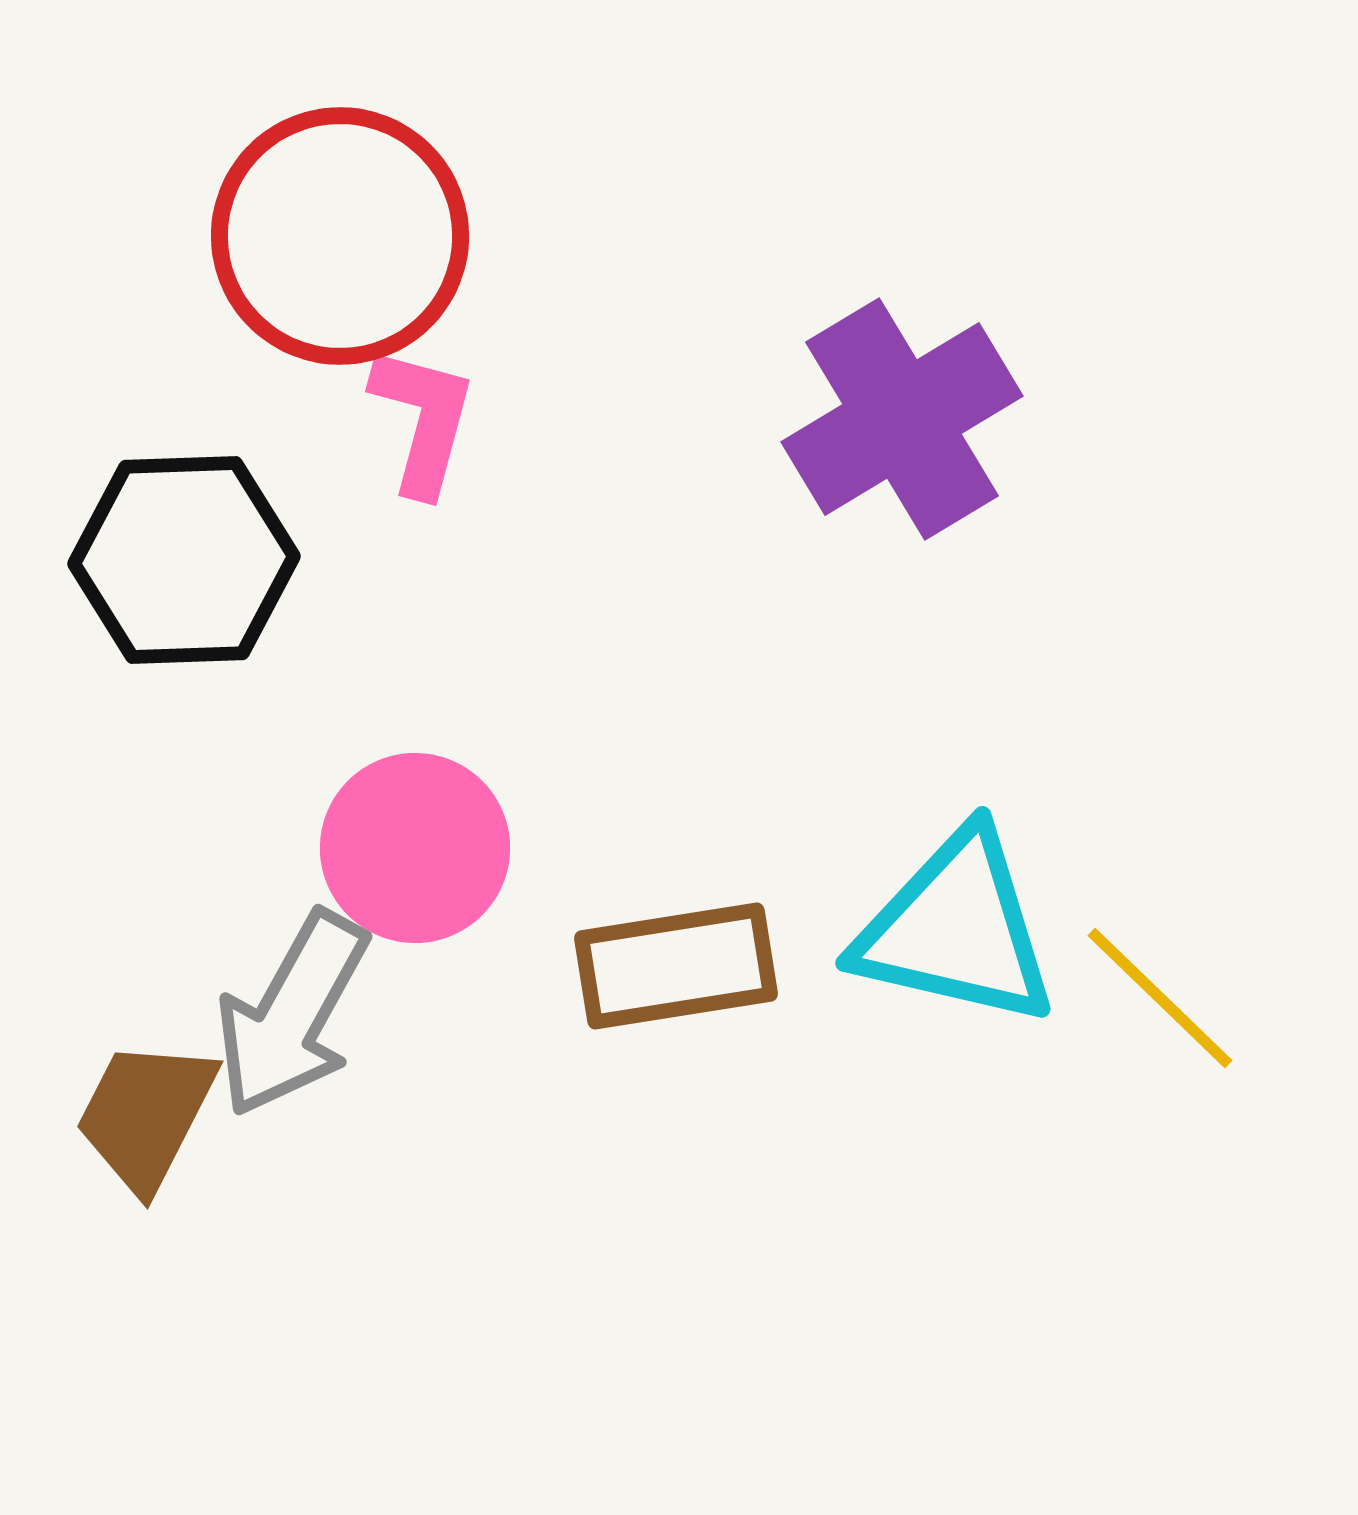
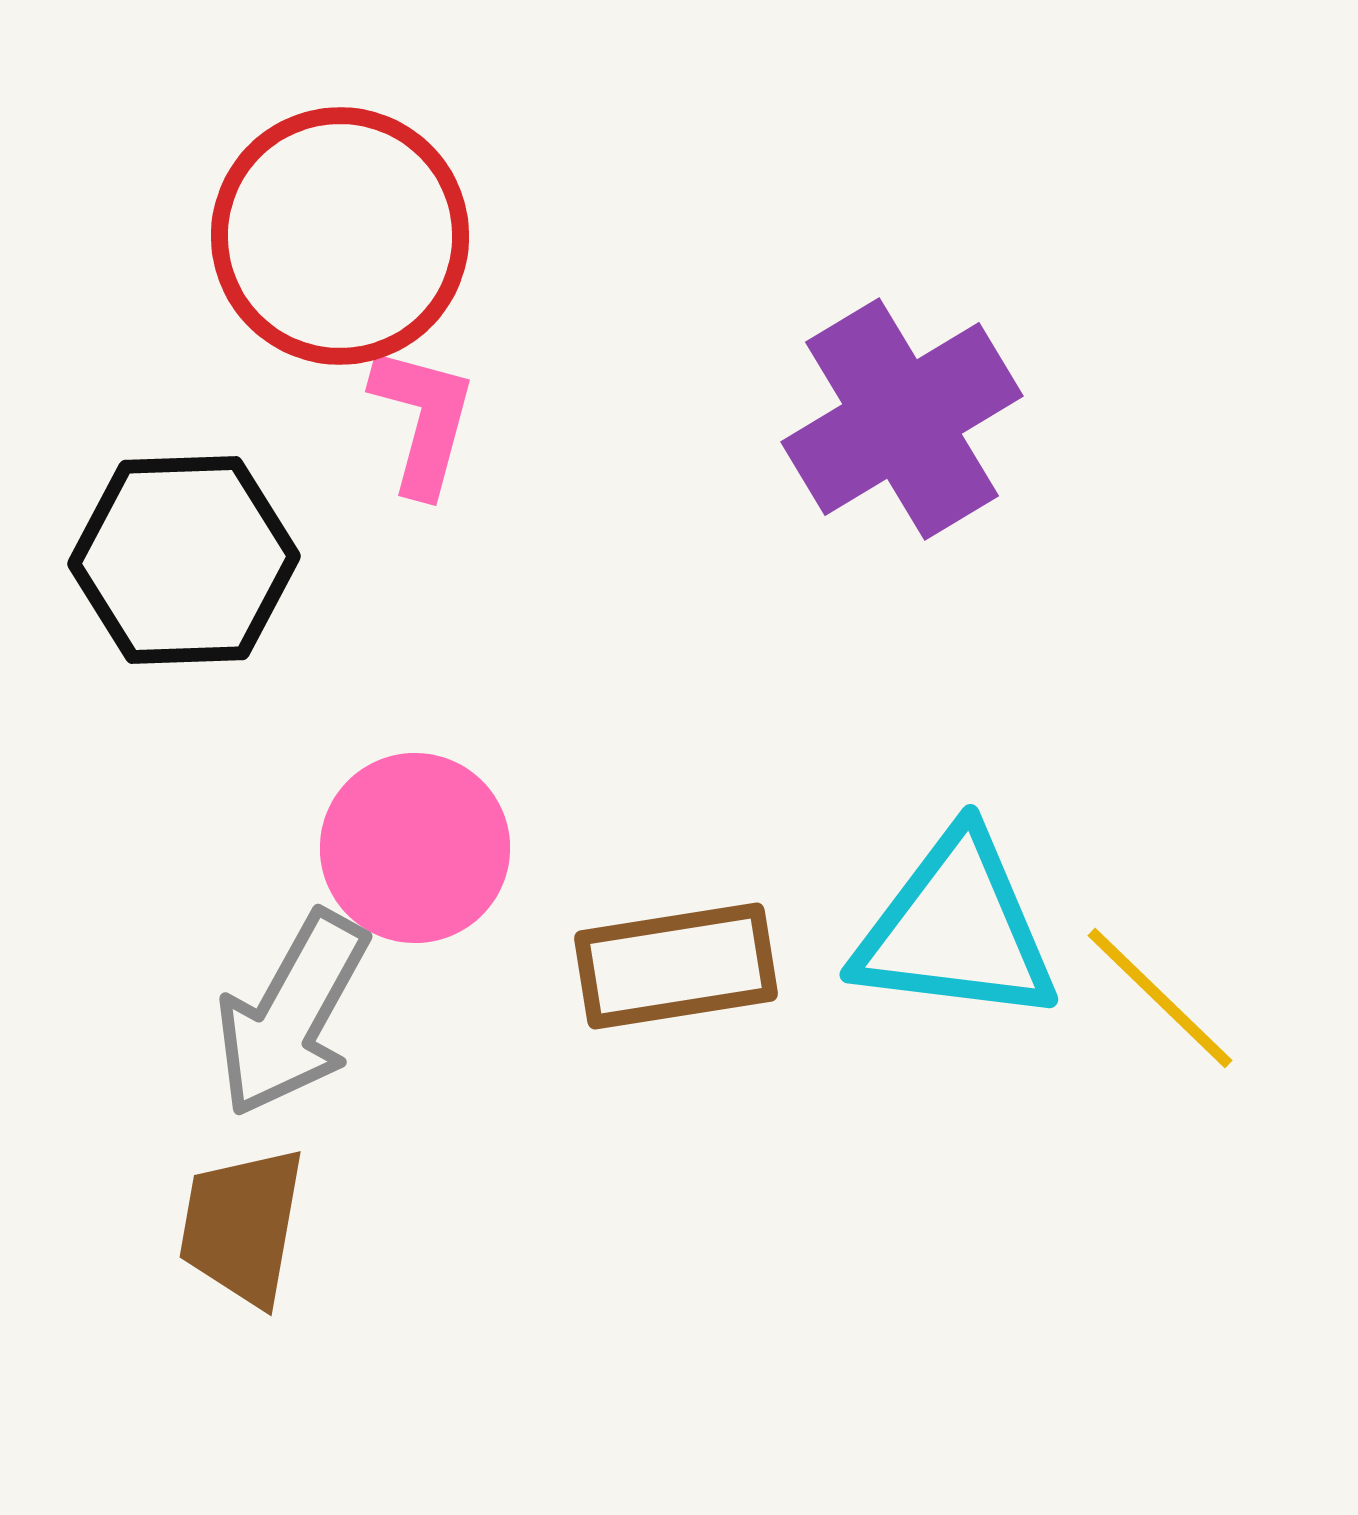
cyan triangle: rotated 6 degrees counterclockwise
brown trapezoid: moved 96 px right, 111 px down; rotated 17 degrees counterclockwise
